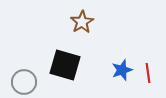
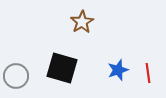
black square: moved 3 px left, 3 px down
blue star: moved 4 px left
gray circle: moved 8 px left, 6 px up
